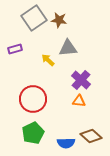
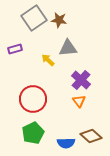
orange triangle: rotated 48 degrees clockwise
